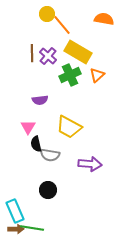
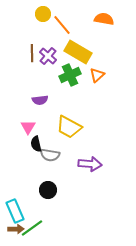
yellow circle: moved 4 px left
green line: rotated 45 degrees counterclockwise
